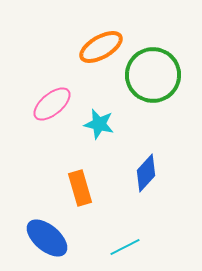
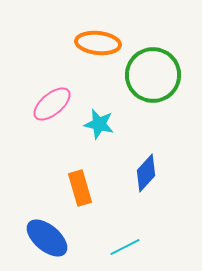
orange ellipse: moved 3 px left, 4 px up; rotated 36 degrees clockwise
